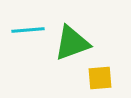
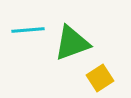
yellow square: rotated 28 degrees counterclockwise
